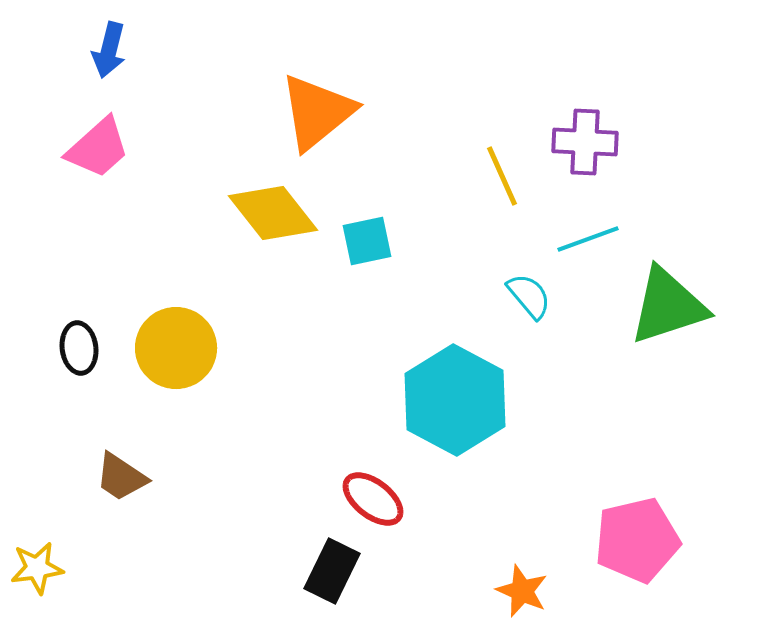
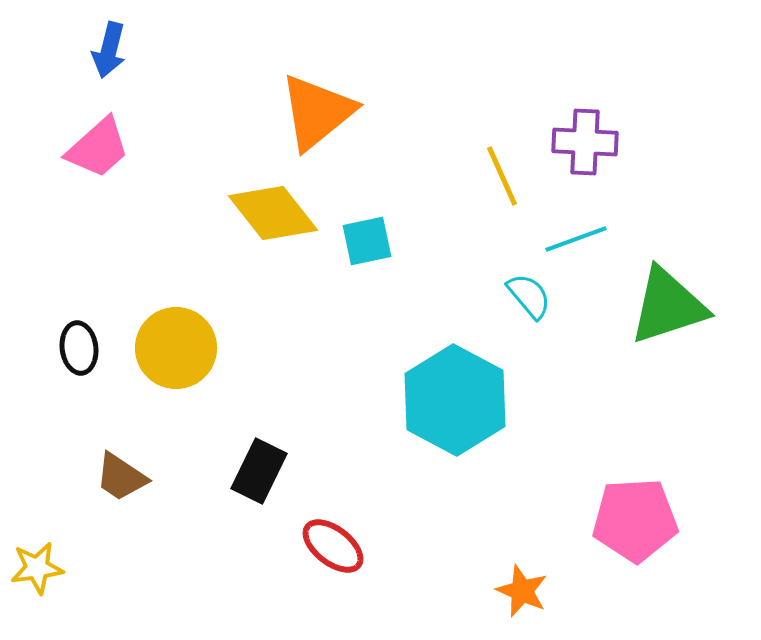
cyan line: moved 12 px left
red ellipse: moved 40 px left, 47 px down
pink pentagon: moved 2 px left, 20 px up; rotated 10 degrees clockwise
black rectangle: moved 73 px left, 100 px up
